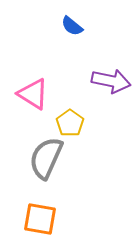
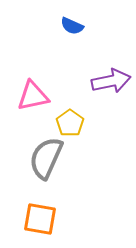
blue semicircle: rotated 15 degrees counterclockwise
purple arrow: rotated 24 degrees counterclockwise
pink triangle: moved 2 px down; rotated 44 degrees counterclockwise
